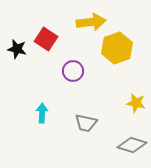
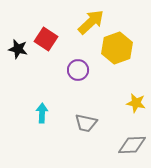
yellow arrow: rotated 36 degrees counterclockwise
black star: moved 1 px right
purple circle: moved 5 px right, 1 px up
gray diamond: rotated 20 degrees counterclockwise
